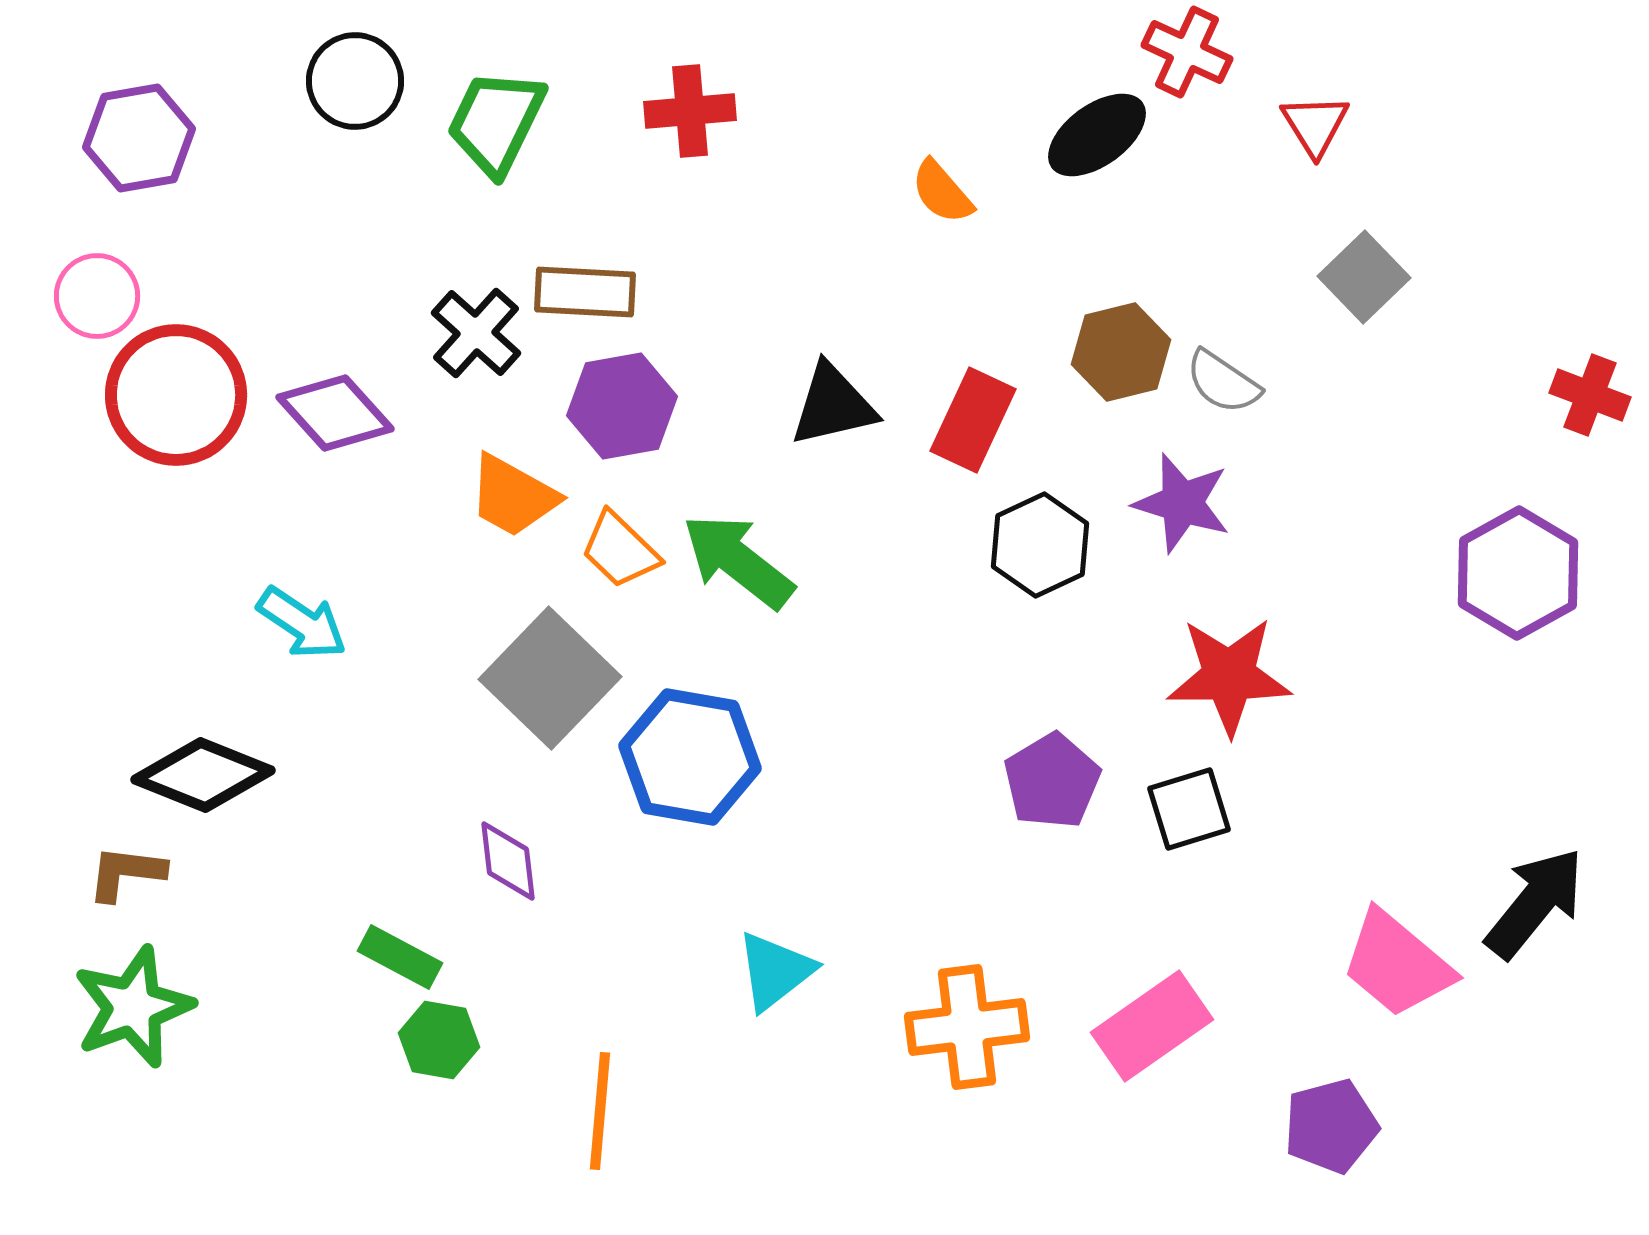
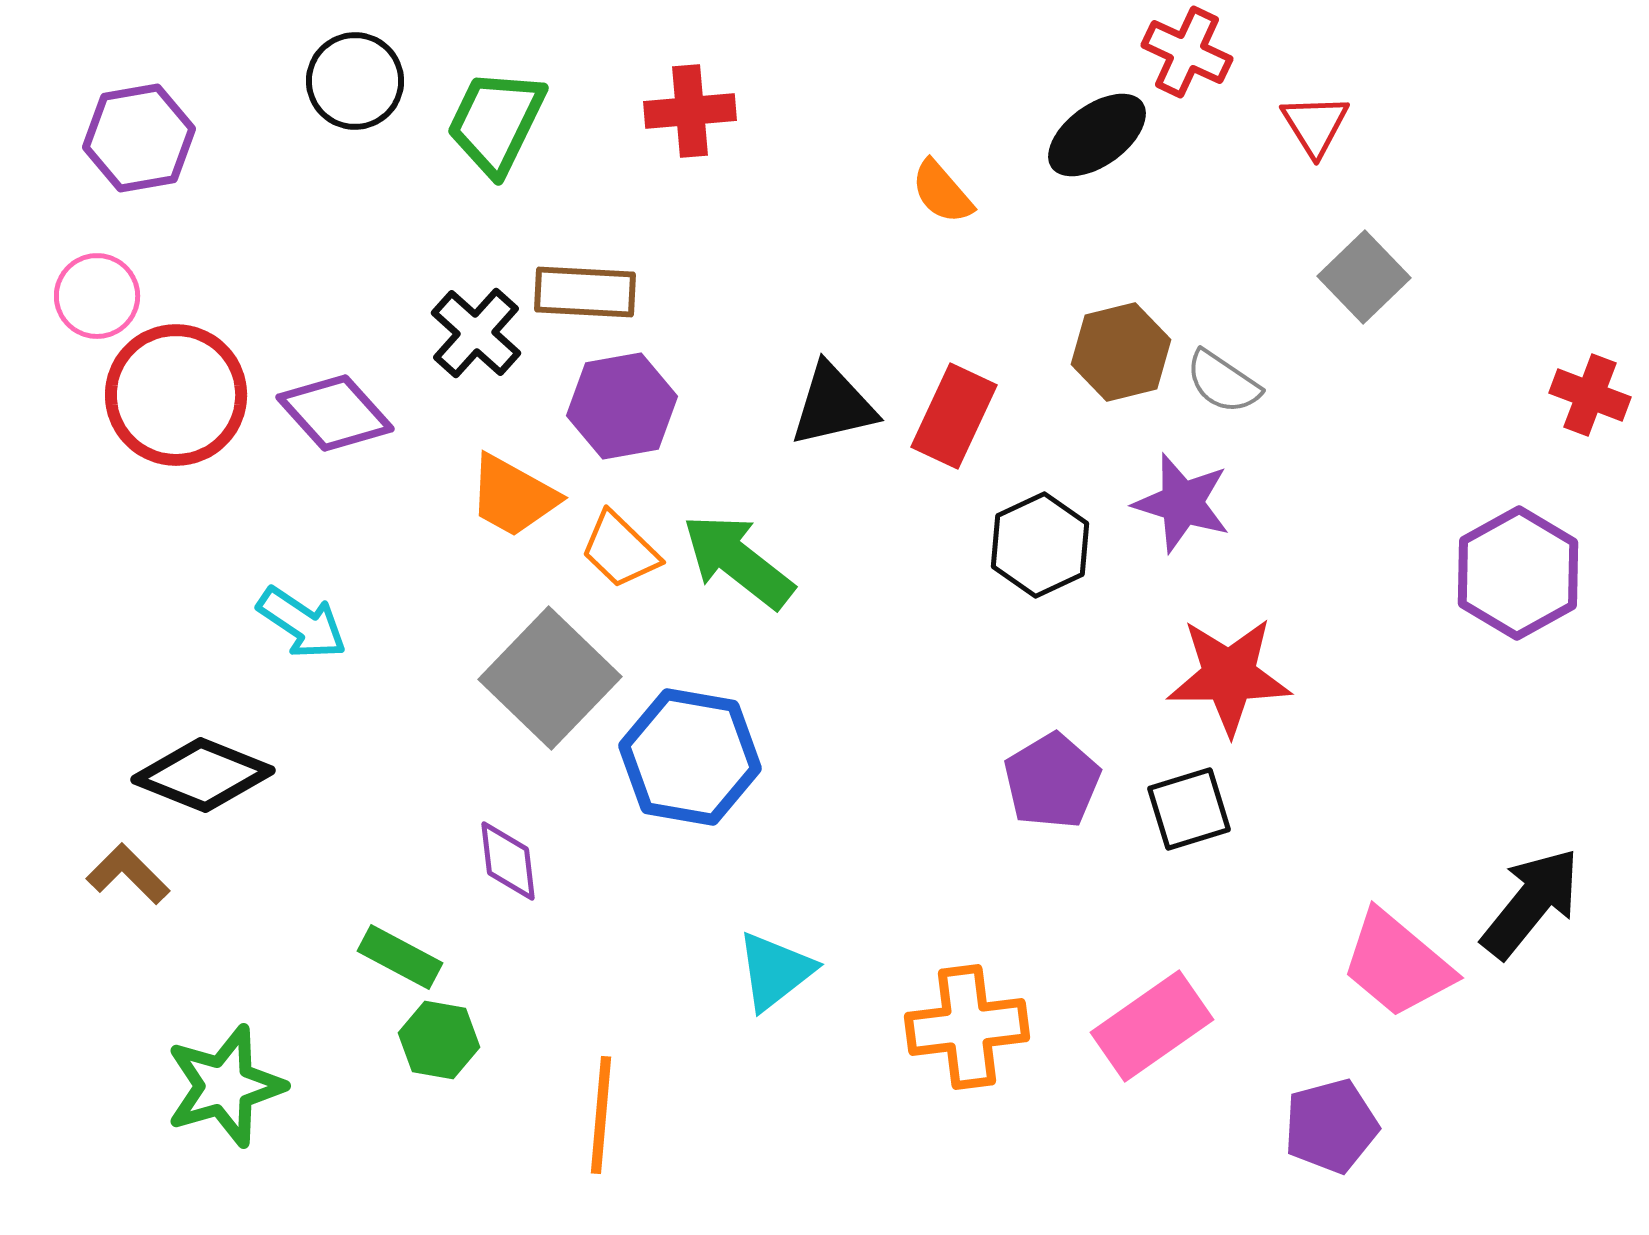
red rectangle at (973, 420): moved 19 px left, 4 px up
brown L-shape at (126, 873): moved 2 px right, 1 px down; rotated 38 degrees clockwise
black arrow at (1535, 903): moved 4 px left
green star at (133, 1007): moved 92 px right, 79 px down; rotated 4 degrees clockwise
orange line at (600, 1111): moved 1 px right, 4 px down
